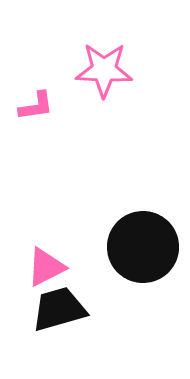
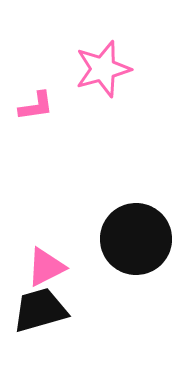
pink star: moved 1 px left, 1 px up; rotated 18 degrees counterclockwise
black circle: moved 7 px left, 8 px up
black trapezoid: moved 19 px left, 1 px down
